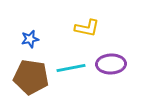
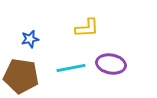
yellow L-shape: rotated 15 degrees counterclockwise
purple ellipse: rotated 12 degrees clockwise
brown pentagon: moved 10 px left, 1 px up
